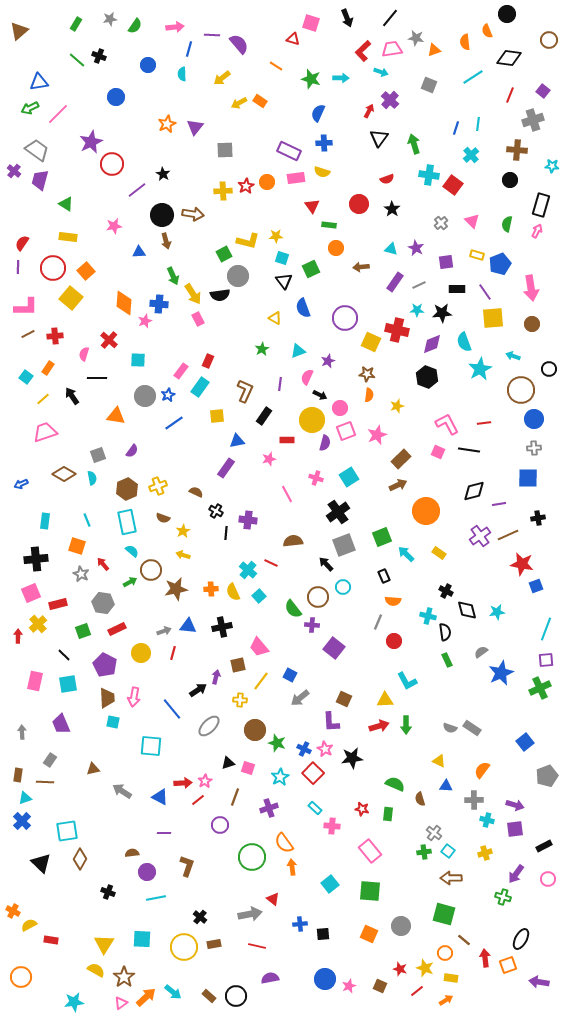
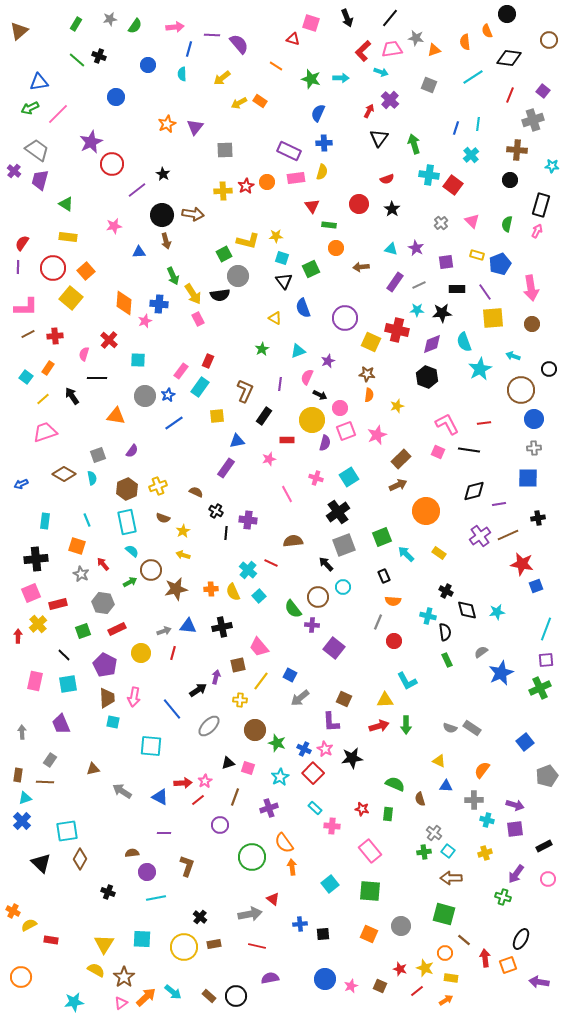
yellow semicircle at (322, 172): rotated 91 degrees counterclockwise
pink star at (349, 986): moved 2 px right
